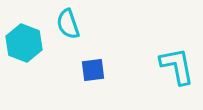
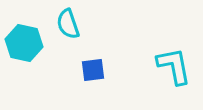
cyan hexagon: rotated 9 degrees counterclockwise
cyan L-shape: moved 3 px left
